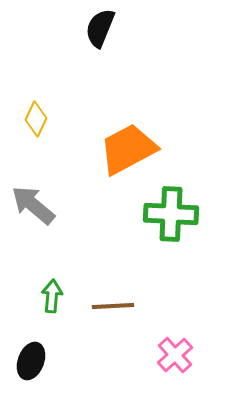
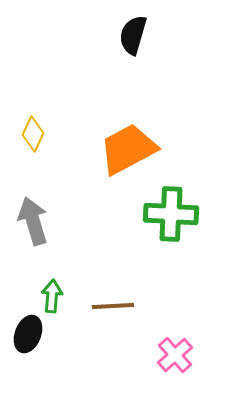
black semicircle: moved 33 px right, 7 px down; rotated 6 degrees counterclockwise
yellow diamond: moved 3 px left, 15 px down
gray arrow: moved 16 px down; rotated 33 degrees clockwise
black ellipse: moved 3 px left, 27 px up
